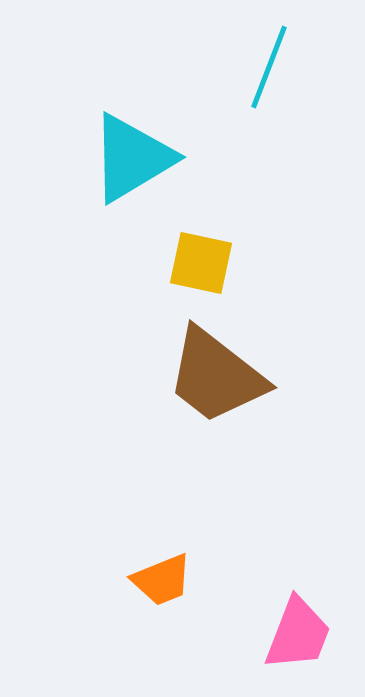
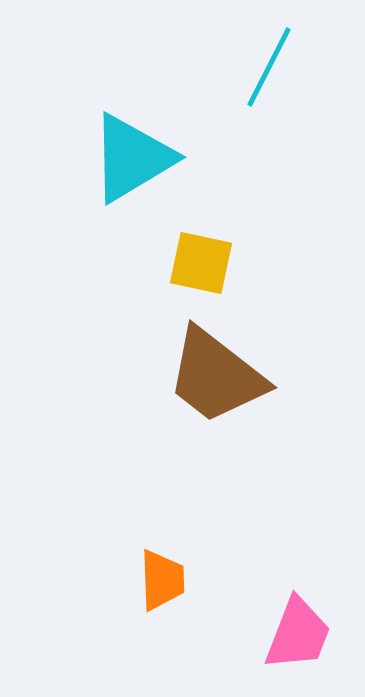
cyan line: rotated 6 degrees clockwise
orange trapezoid: rotated 70 degrees counterclockwise
